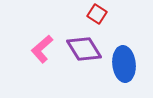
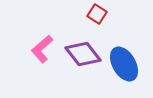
purple diamond: moved 1 px left, 5 px down; rotated 6 degrees counterclockwise
blue ellipse: rotated 24 degrees counterclockwise
